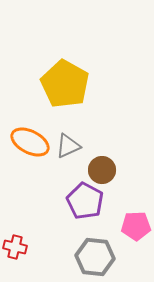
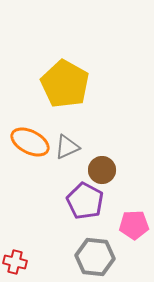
gray triangle: moved 1 px left, 1 px down
pink pentagon: moved 2 px left, 1 px up
red cross: moved 15 px down
